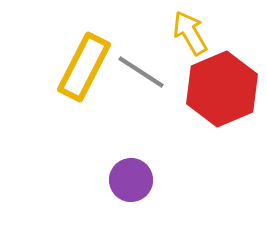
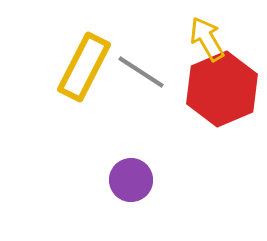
yellow arrow: moved 17 px right, 6 px down
